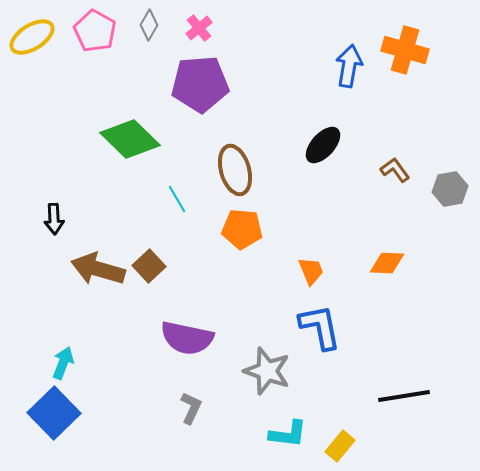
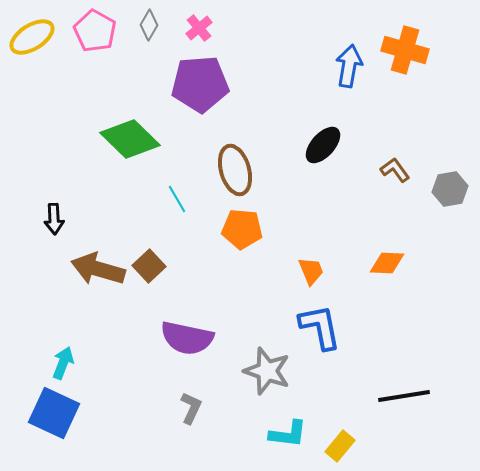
blue square: rotated 21 degrees counterclockwise
